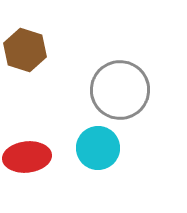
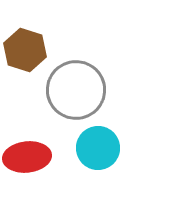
gray circle: moved 44 px left
